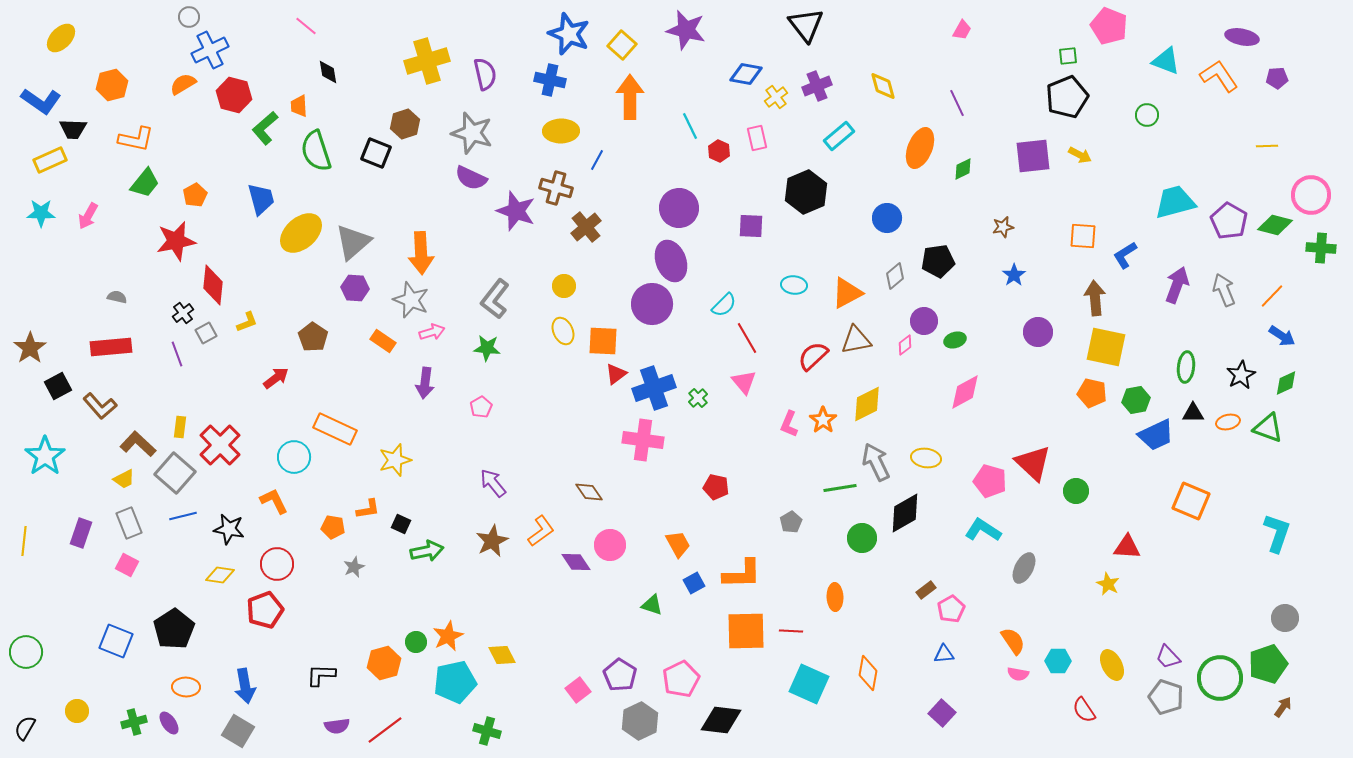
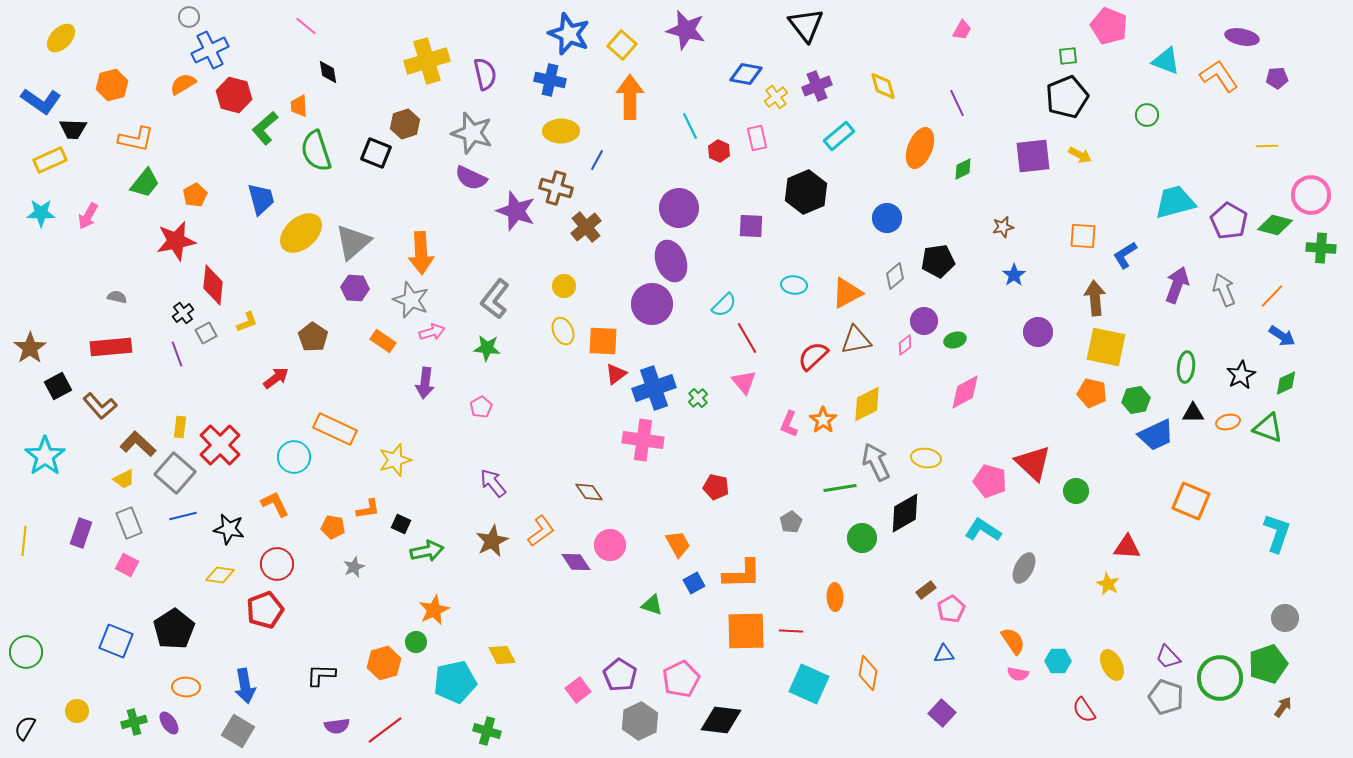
orange L-shape at (274, 501): moved 1 px right, 3 px down
orange star at (448, 636): moved 14 px left, 26 px up
